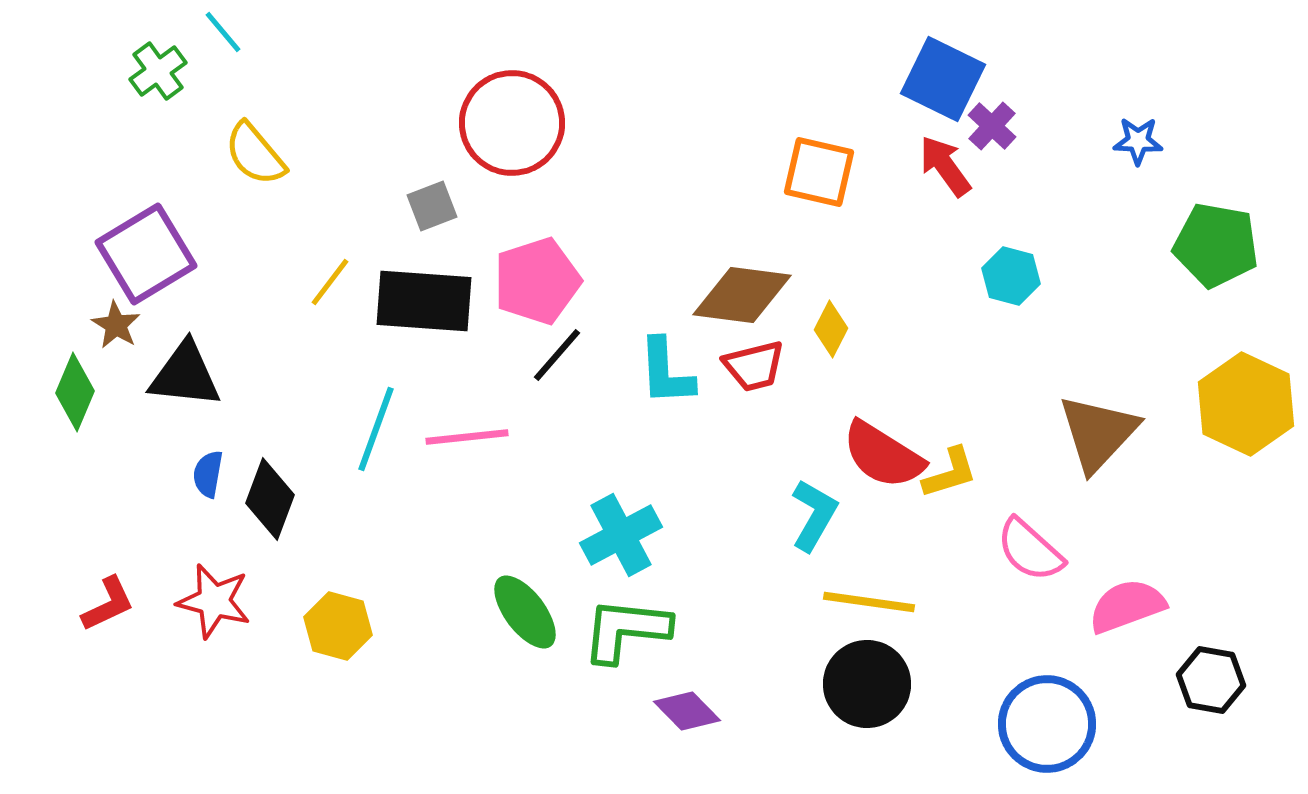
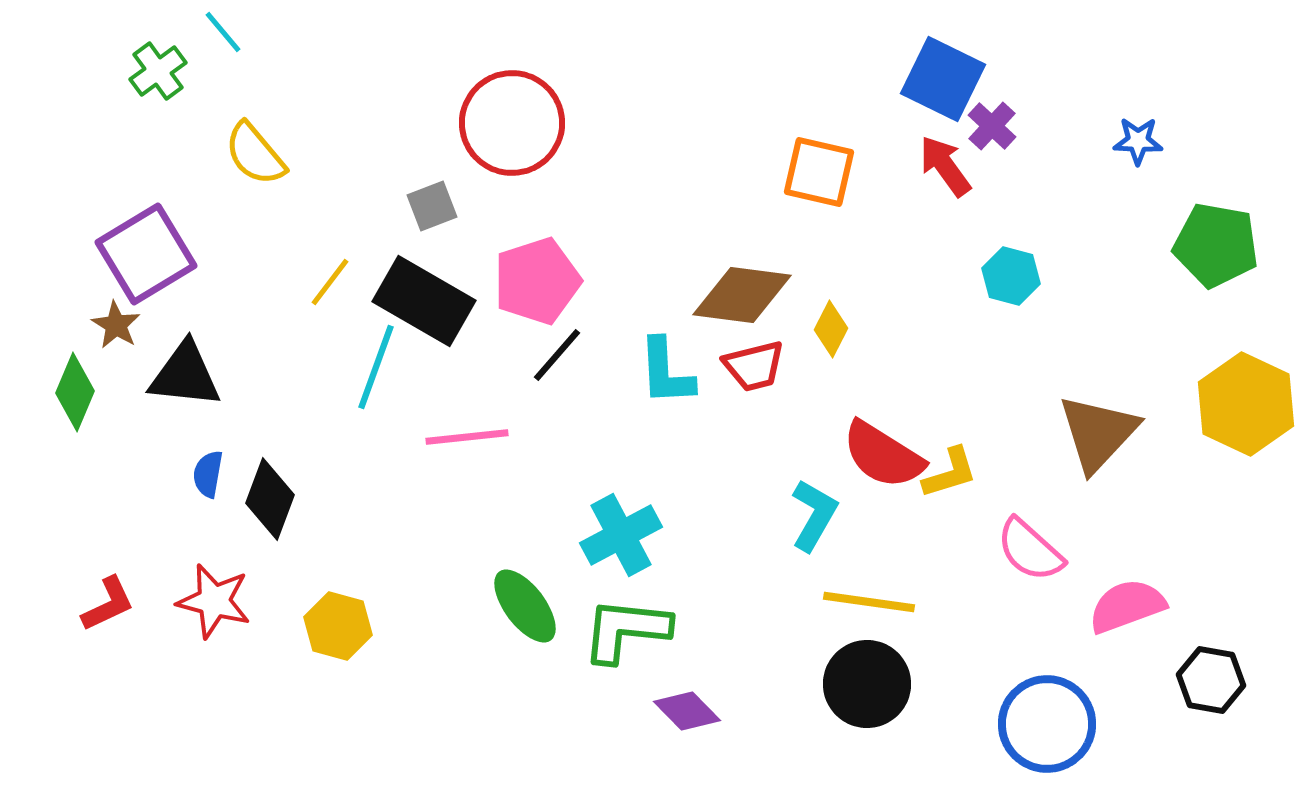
black rectangle at (424, 301): rotated 26 degrees clockwise
cyan line at (376, 429): moved 62 px up
green ellipse at (525, 612): moved 6 px up
